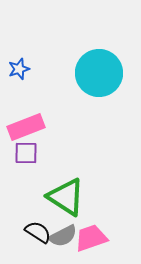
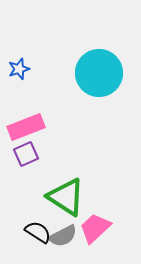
purple square: moved 1 px down; rotated 25 degrees counterclockwise
pink trapezoid: moved 4 px right, 10 px up; rotated 24 degrees counterclockwise
